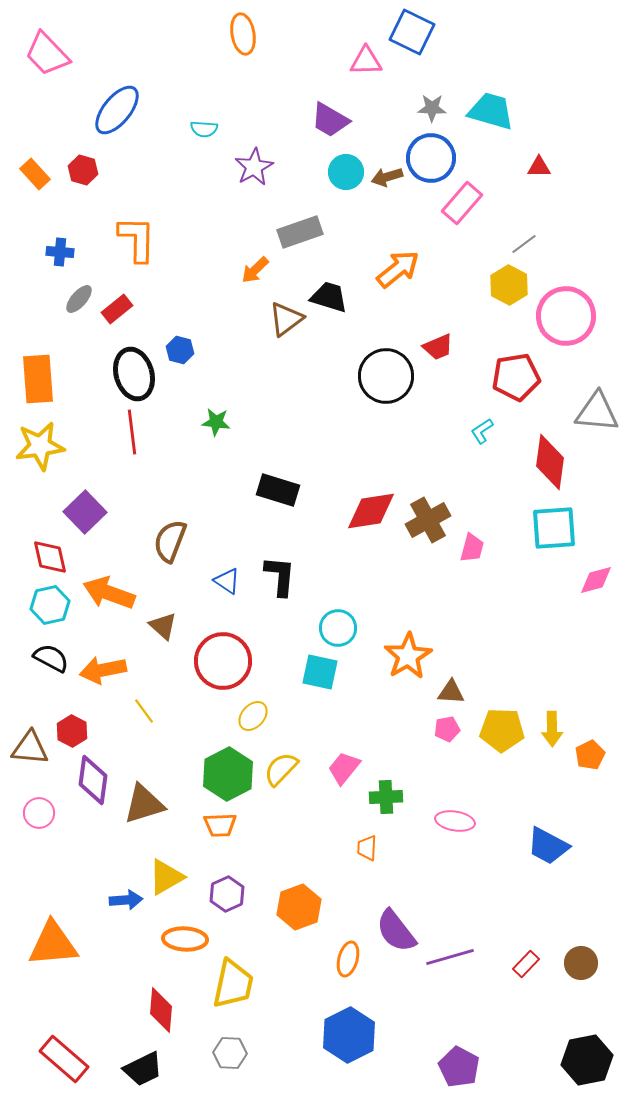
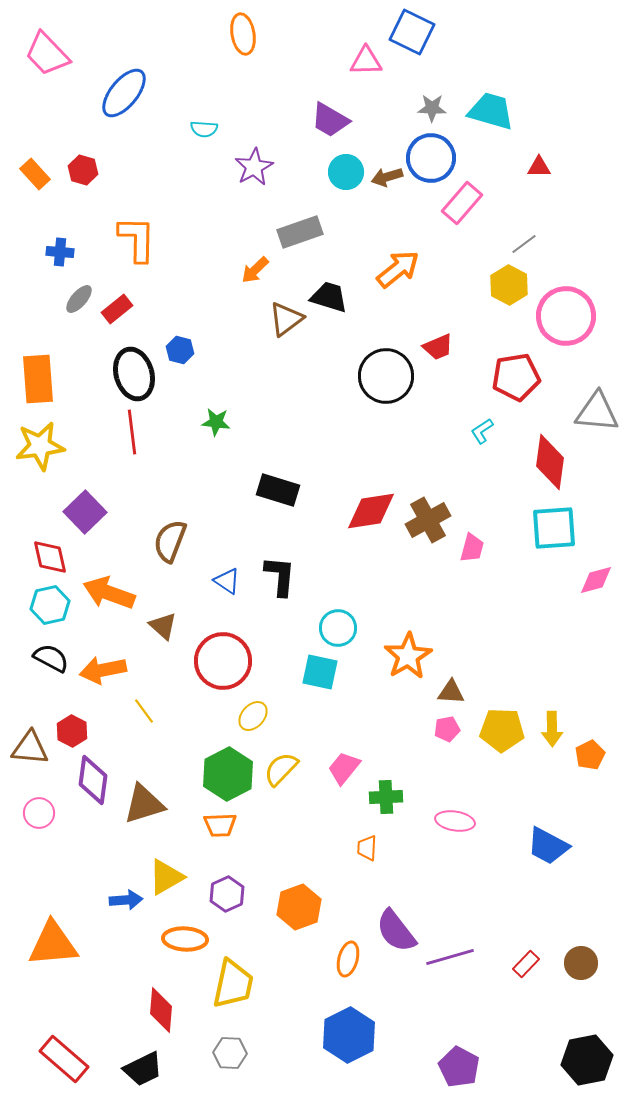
blue ellipse at (117, 110): moved 7 px right, 17 px up
